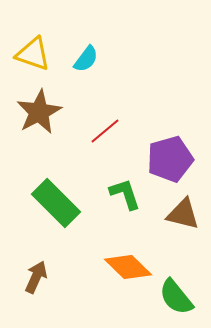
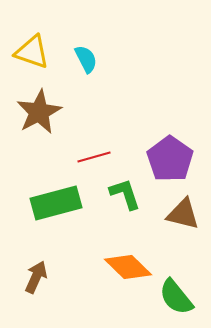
yellow triangle: moved 1 px left, 2 px up
cyan semicircle: rotated 64 degrees counterclockwise
red line: moved 11 px left, 26 px down; rotated 24 degrees clockwise
purple pentagon: rotated 21 degrees counterclockwise
green rectangle: rotated 60 degrees counterclockwise
